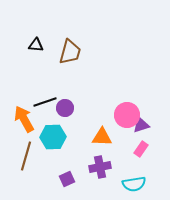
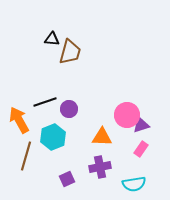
black triangle: moved 16 px right, 6 px up
purple circle: moved 4 px right, 1 px down
orange arrow: moved 5 px left, 1 px down
cyan hexagon: rotated 20 degrees counterclockwise
